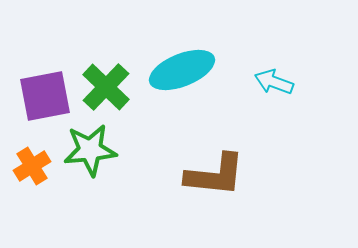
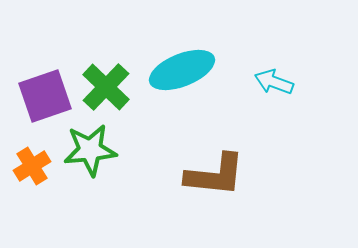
purple square: rotated 8 degrees counterclockwise
